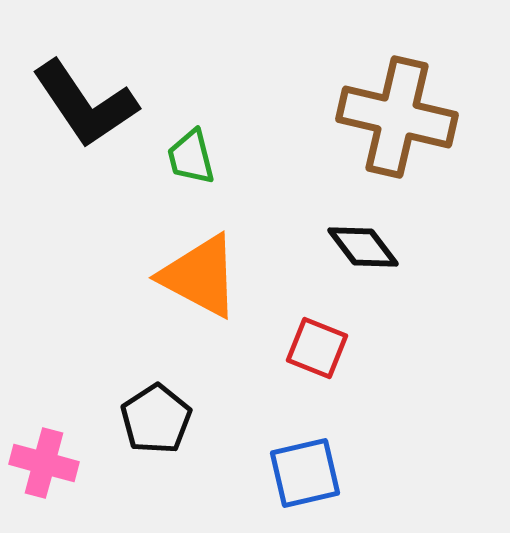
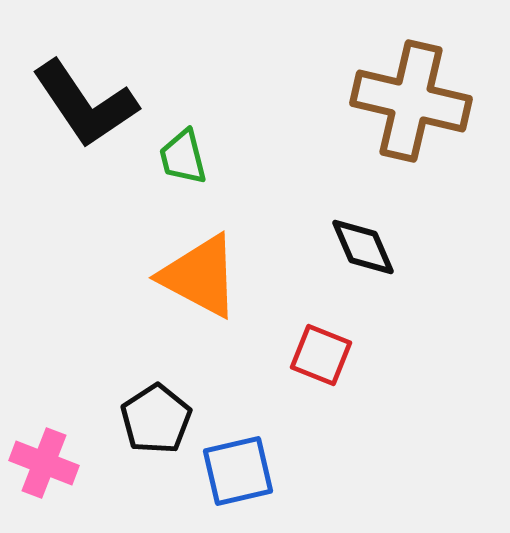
brown cross: moved 14 px right, 16 px up
green trapezoid: moved 8 px left
black diamond: rotated 14 degrees clockwise
red square: moved 4 px right, 7 px down
pink cross: rotated 6 degrees clockwise
blue square: moved 67 px left, 2 px up
